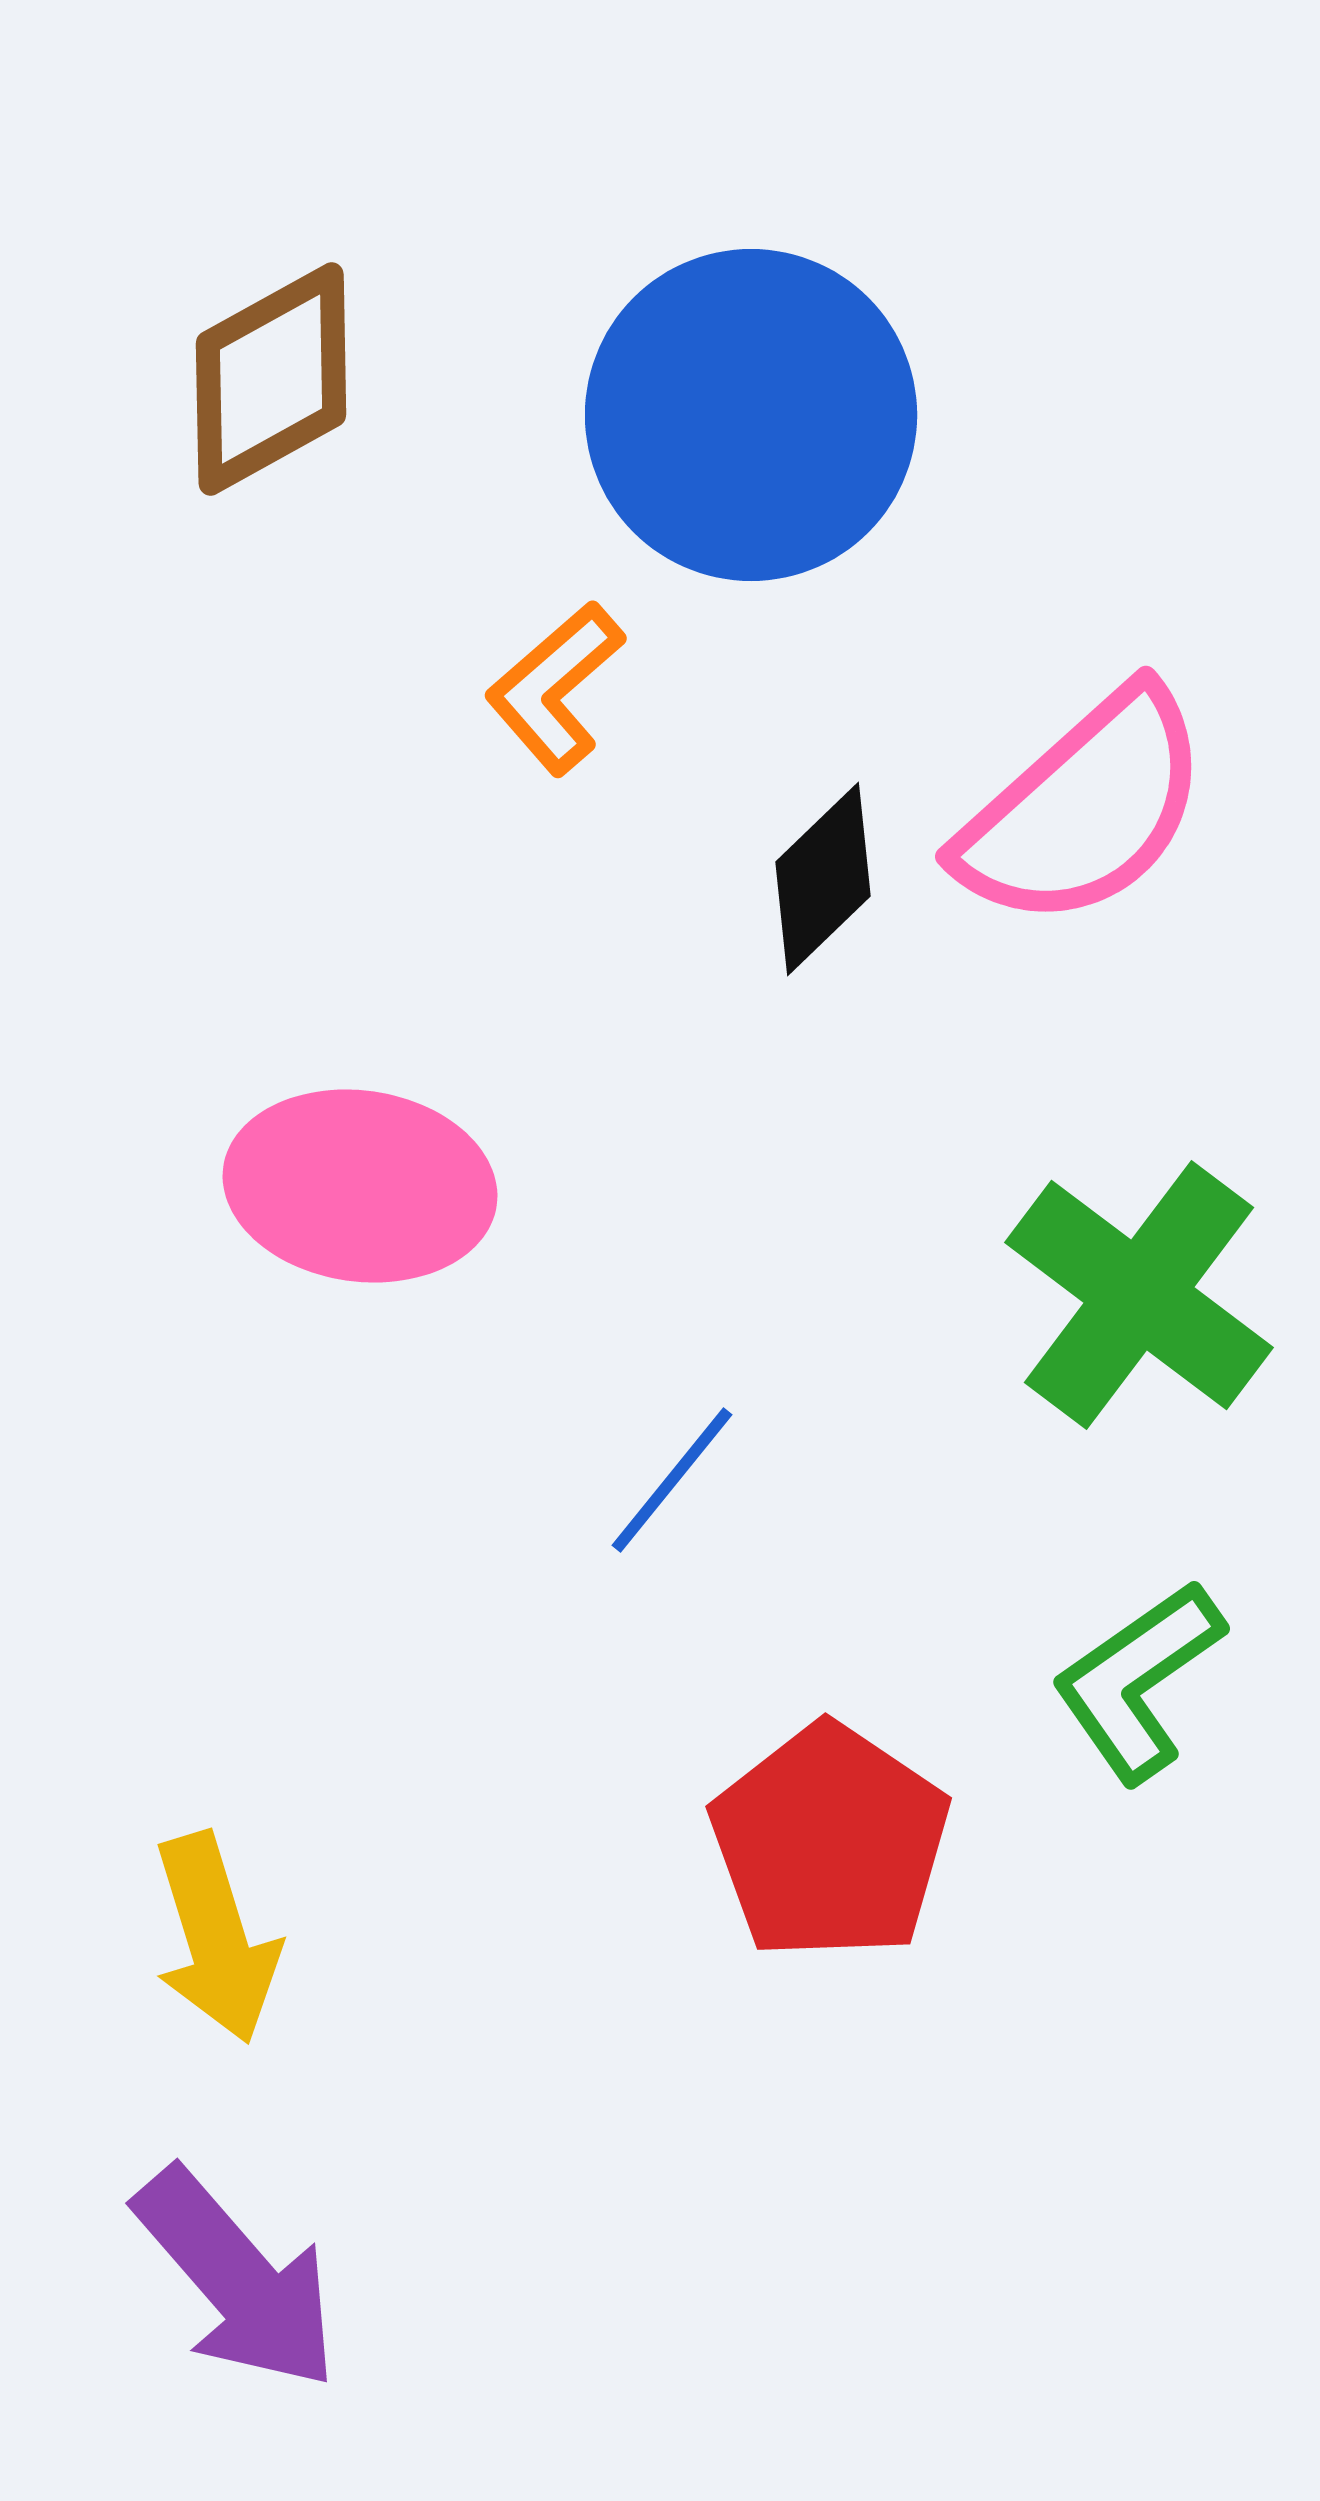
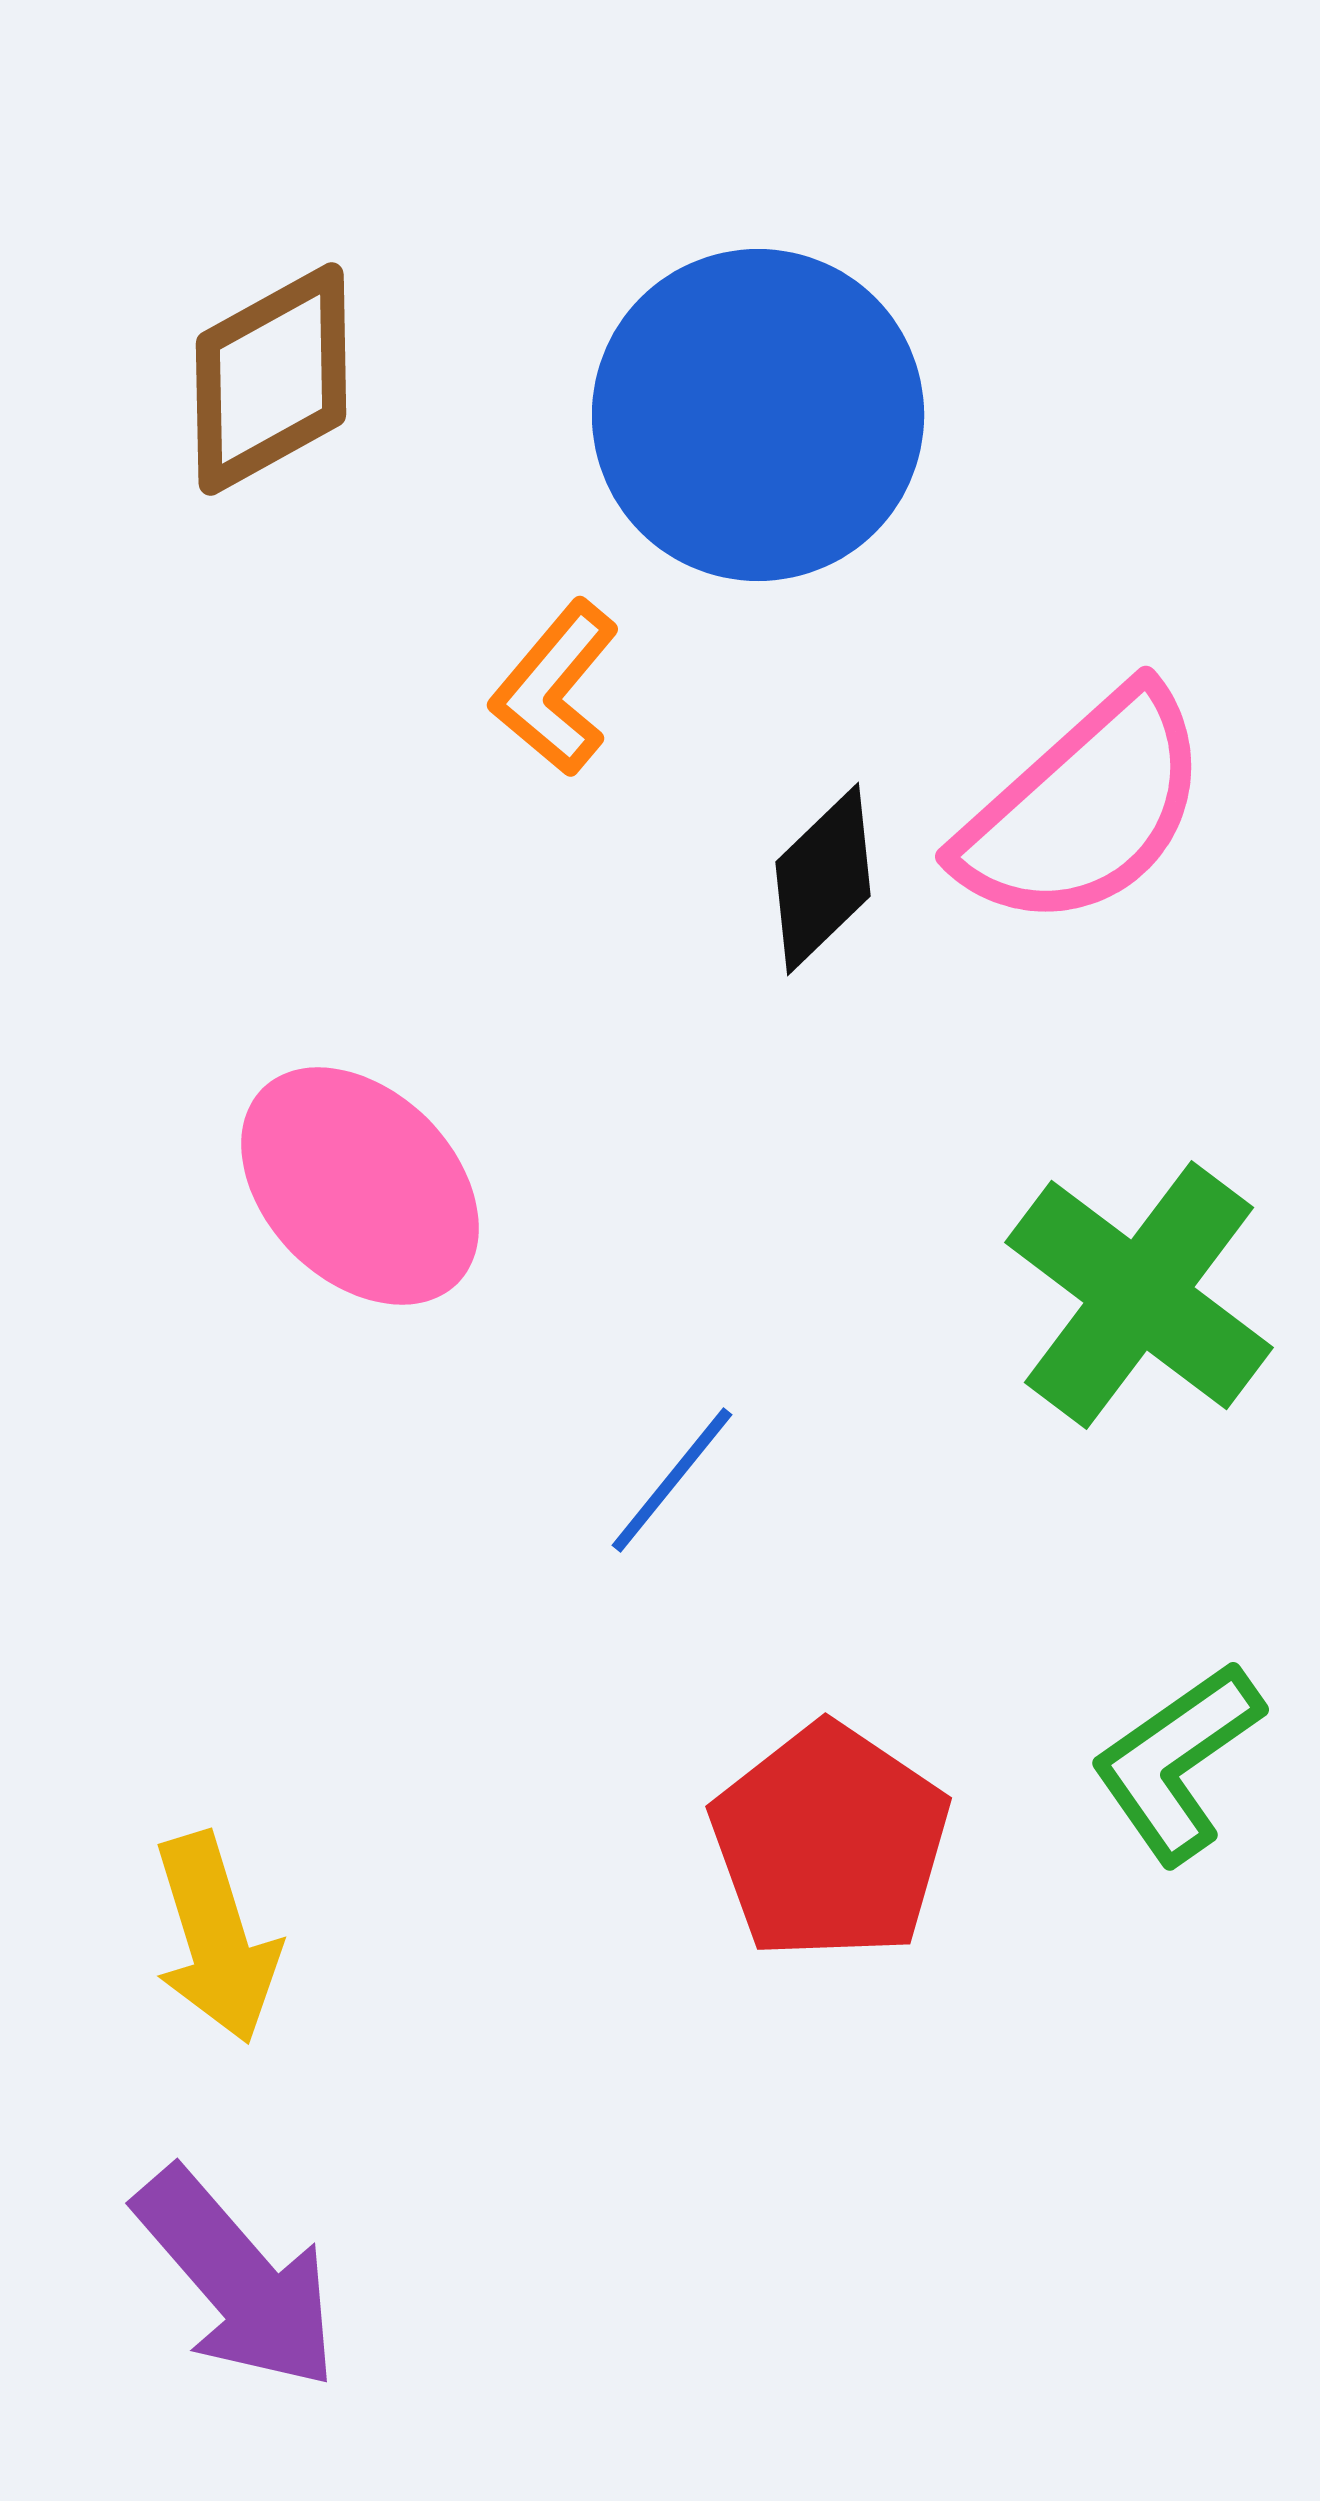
blue circle: moved 7 px right
orange L-shape: rotated 9 degrees counterclockwise
pink ellipse: rotated 37 degrees clockwise
green L-shape: moved 39 px right, 81 px down
